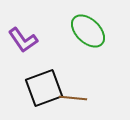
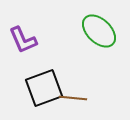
green ellipse: moved 11 px right
purple L-shape: rotated 12 degrees clockwise
